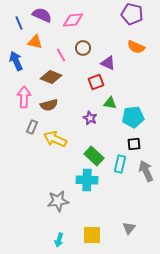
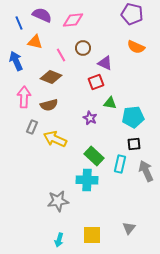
purple triangle: moved 3 px left
